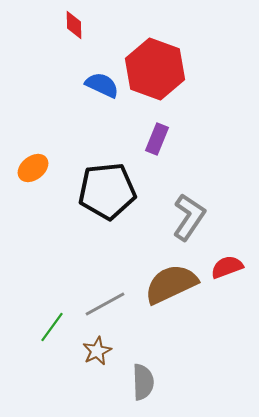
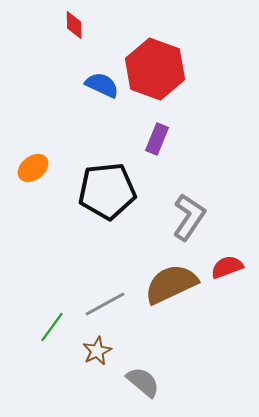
gray semicircle: rotated 48 degrees counterclockwise
